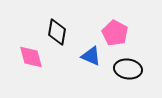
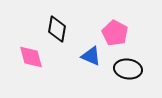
black diamond: moved 3 px up
